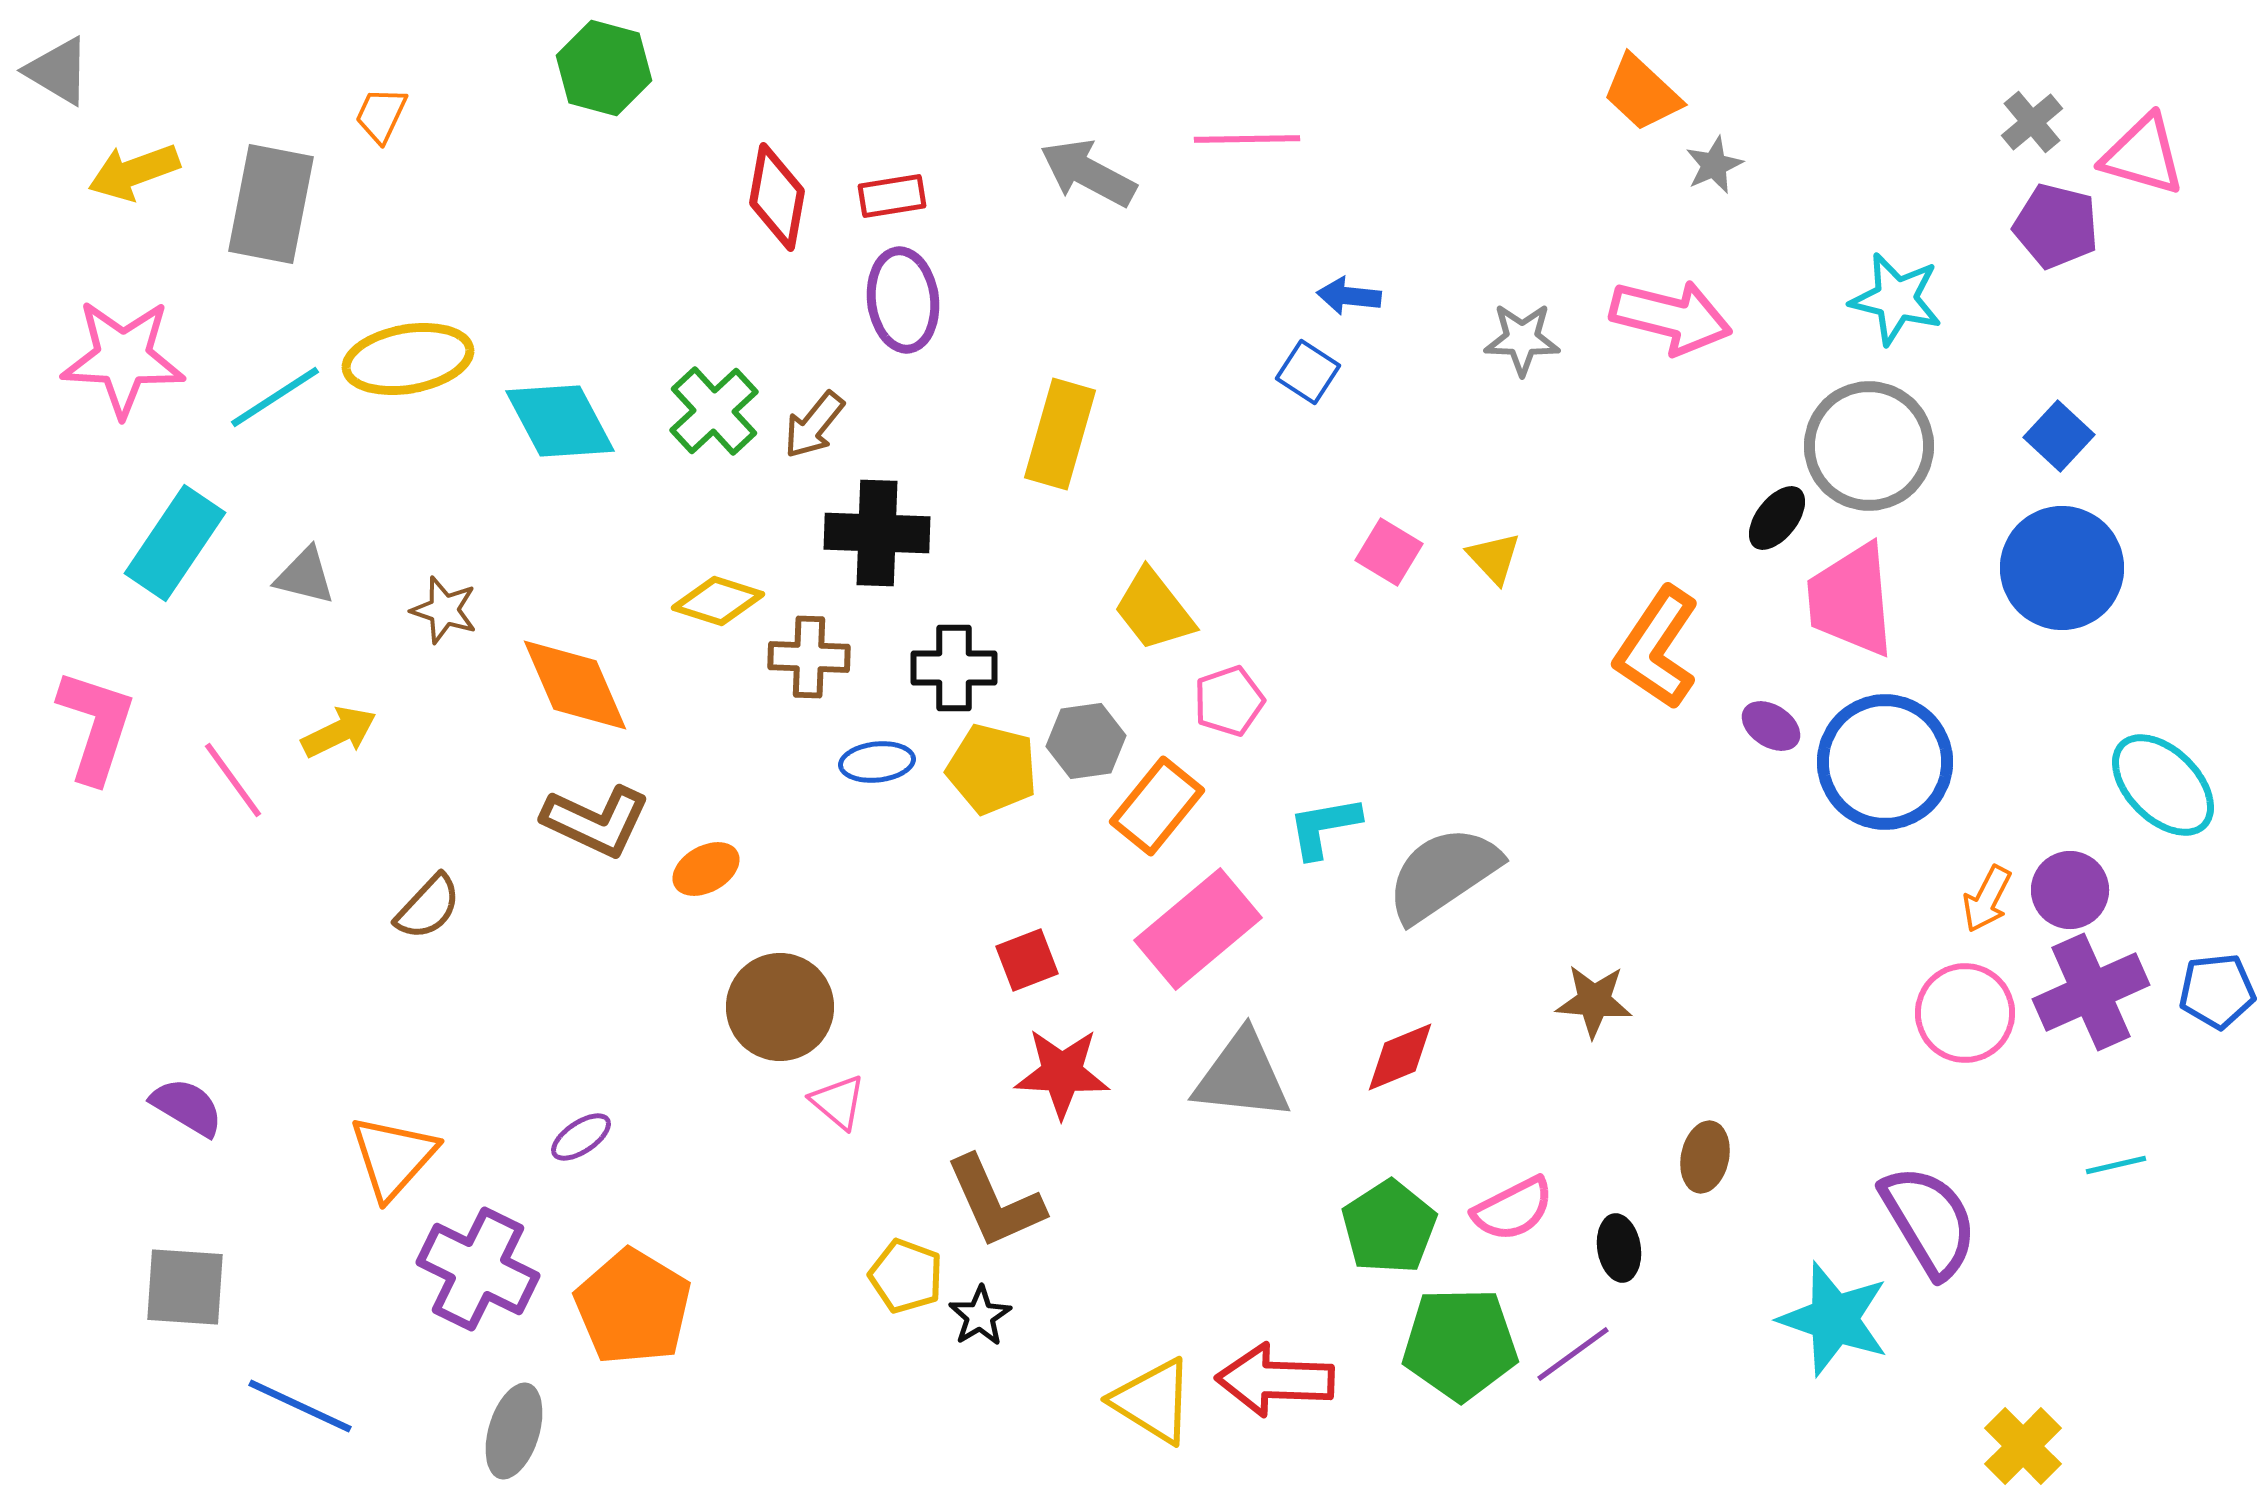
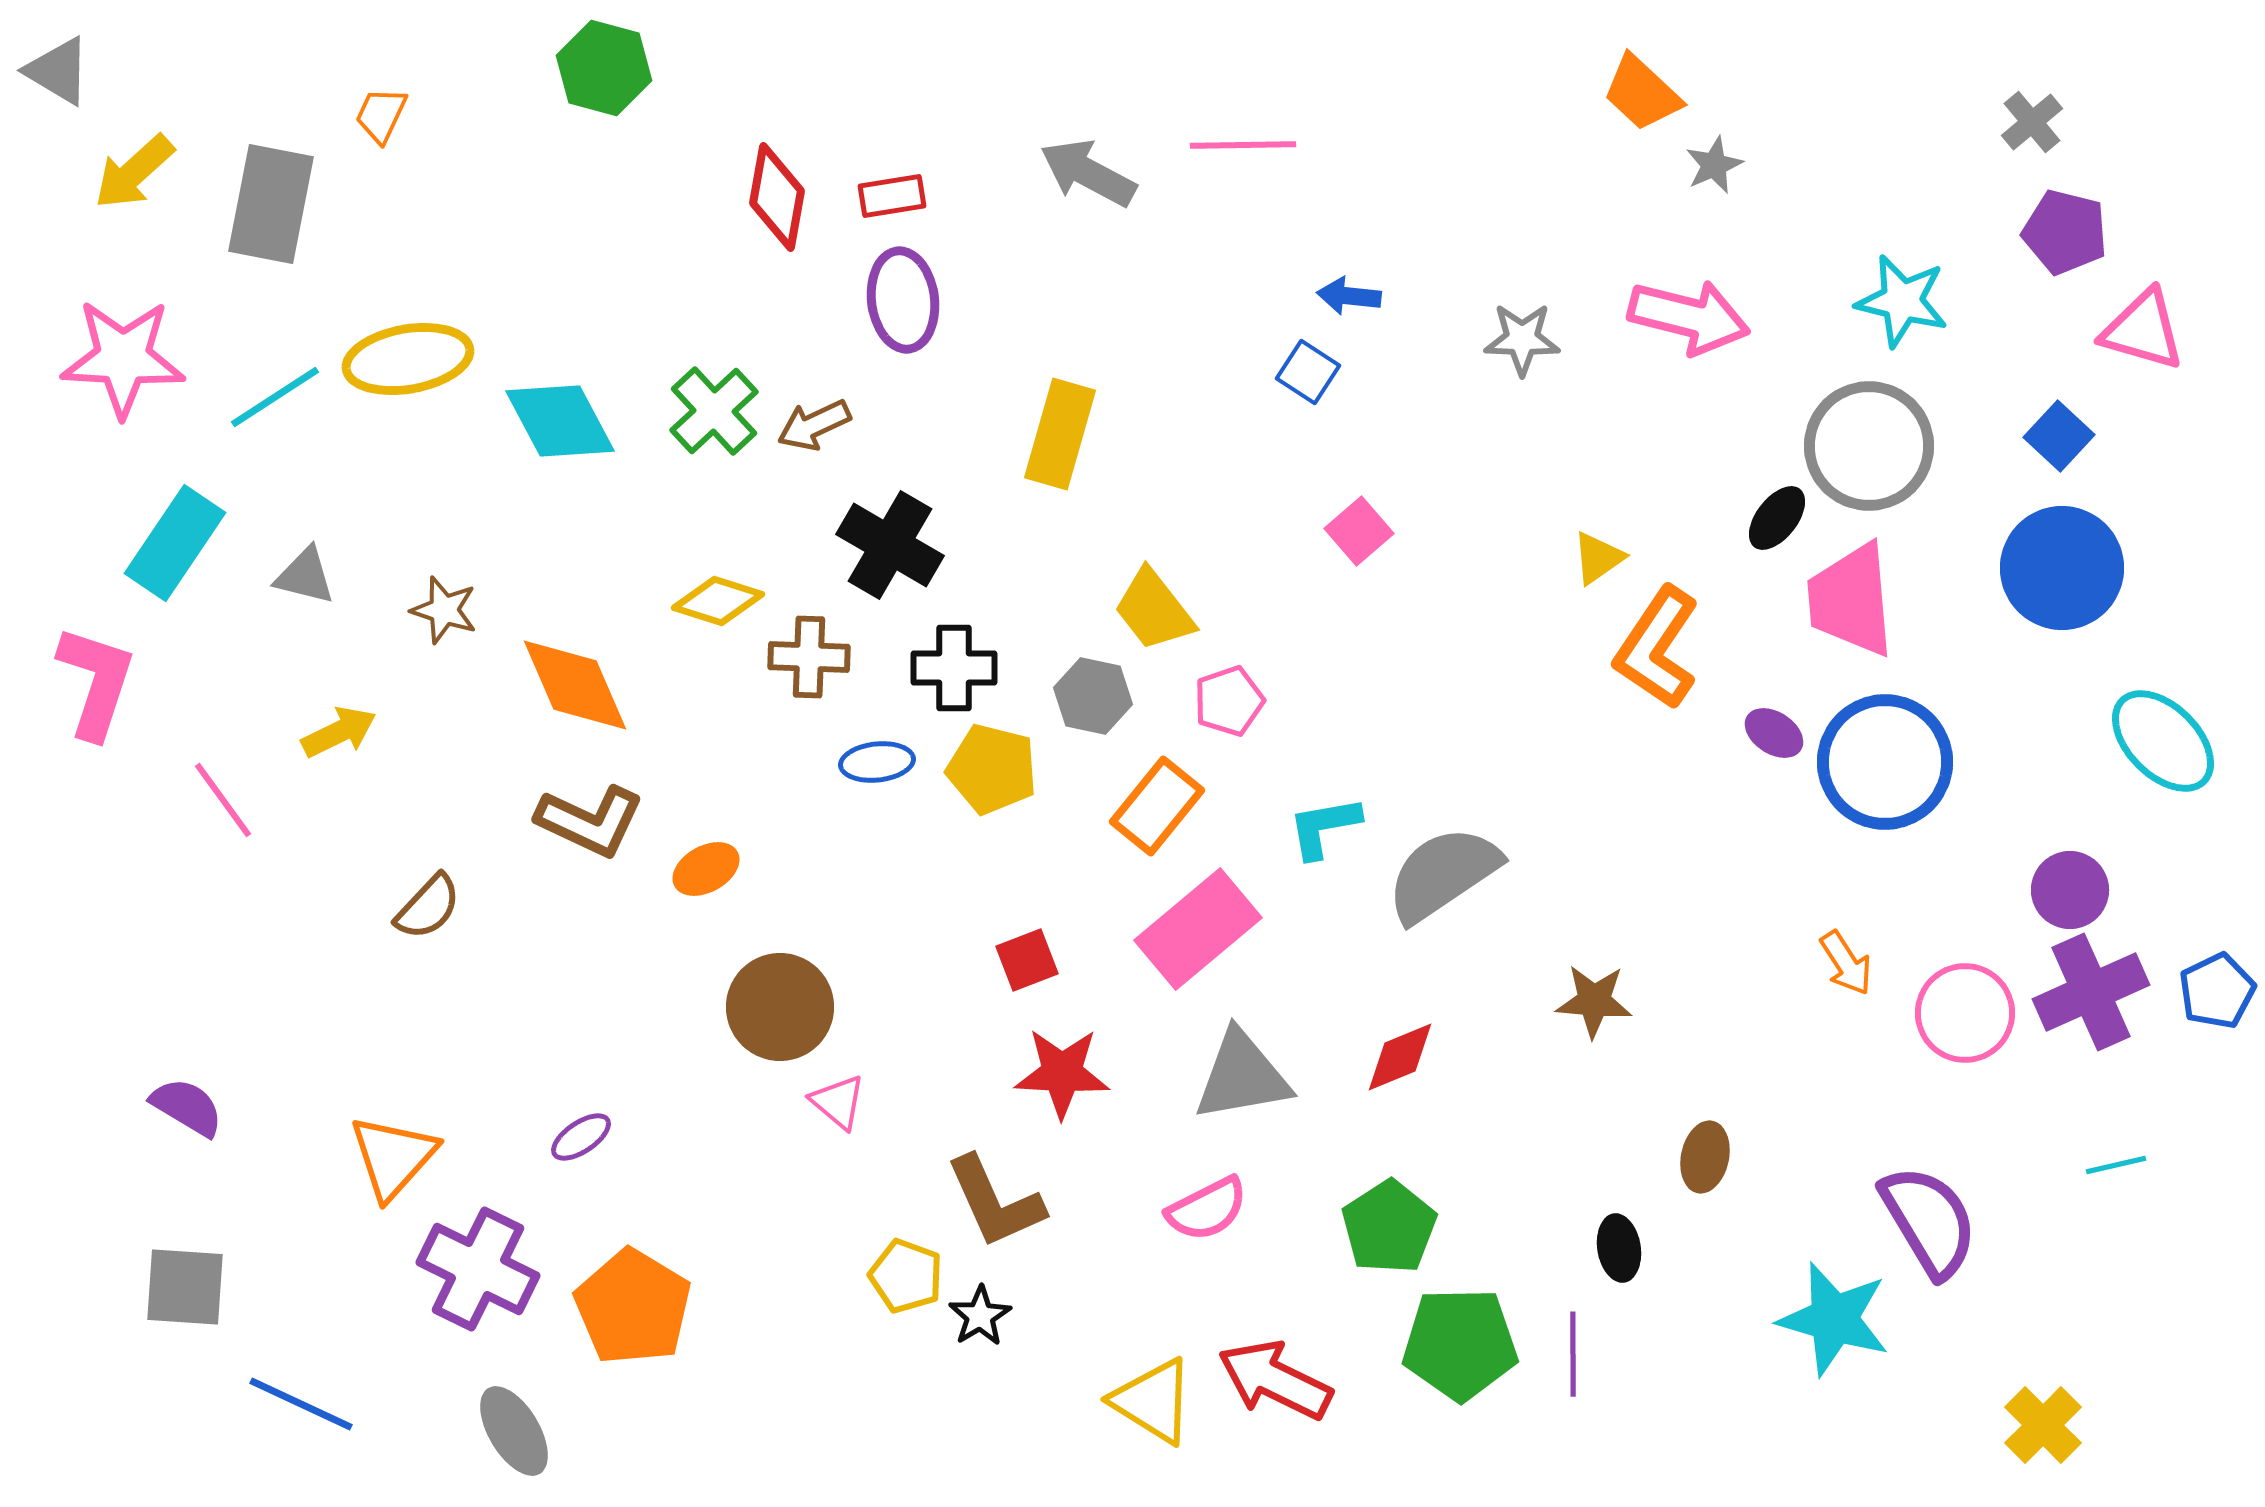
pink line at (1247, 139): moved 4 px left, 6 px down
pink triangle at (2143, 155): moved 175 px down
yellow arrow at (134, 172): rotated 22 degrees counterclockwise
purple pentagon at (2056, 226): moved 9 px right, 6 px down
cyan star at (1896, 299): moved 6 px right, 2 px down
pink arrow at (1671, 317): moved 18 px right
brown arrow at (814, 425): rotated 26 degrees clockwise
black cross at (877, 533): moved 13 px right, 12 px down; rotated 28 degrees clockwise
pink square at (1389, 552): moved 30 px left, 21 px up; rotated 18 degrees clockwise
yellow triangle at (1494, 558): moved 104 px right; rotated 38 degrees clockwise
pink L-shape at (96, 726): moved 44 px up
purple ellipse at (1771, 726): moved 3 px right, 7 px down
gray hexagon at (1086, 741): moved 7 px right, 45 px up; rotated 20 degrees clockwise
pink line at (233, 780): moved 10 px left, 20 px down
cyan ellipse at (2163, 785): moved 44 px up
brown L-shape at (596, 821): moved 6 px left
orange arrow at (1987, 899): moved 141 px left, 64 px down; rotated 60 degrees counterclockwise
blue pentagon at (2217, 991): rotated 20 degrees counterclockwise
gray triangle at (1242, 1076): rotated 16 degrees counterclockwise
pink semicircle at (1513, 1209): moved 306 px left
cyan star at (1834, 1319): rotated 3 degrees counterclockwise
purple line at (1573, 1354): rotated 54 degrees counterclockwise
red arrow at (1275, 1380): rotated 24 degrees clockwise
blue line at (300, 1406): moved 1 px right, 2 px up
gray ellipse at (514, 1431): rotated 48 degrees counterclockwise
yellow cross at (2023, 1446): moved 20 px right, 21 px up
